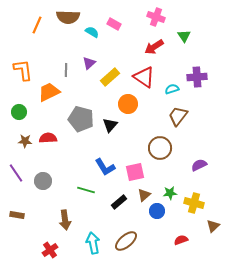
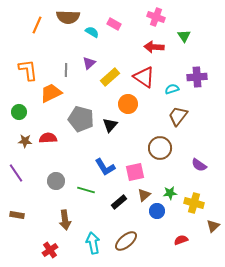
red arrow at (154, 47): rotated 36 degrees clockwise
orange L-shape at (23, 70): moved 5 px right
orange trapezoid at (49, 92): moved 2 px right, 1 px down
purple semicircle at (199, 165): rotated 119 degrees counterclockwise
gray circle at (43, 181): moved 13 px right
